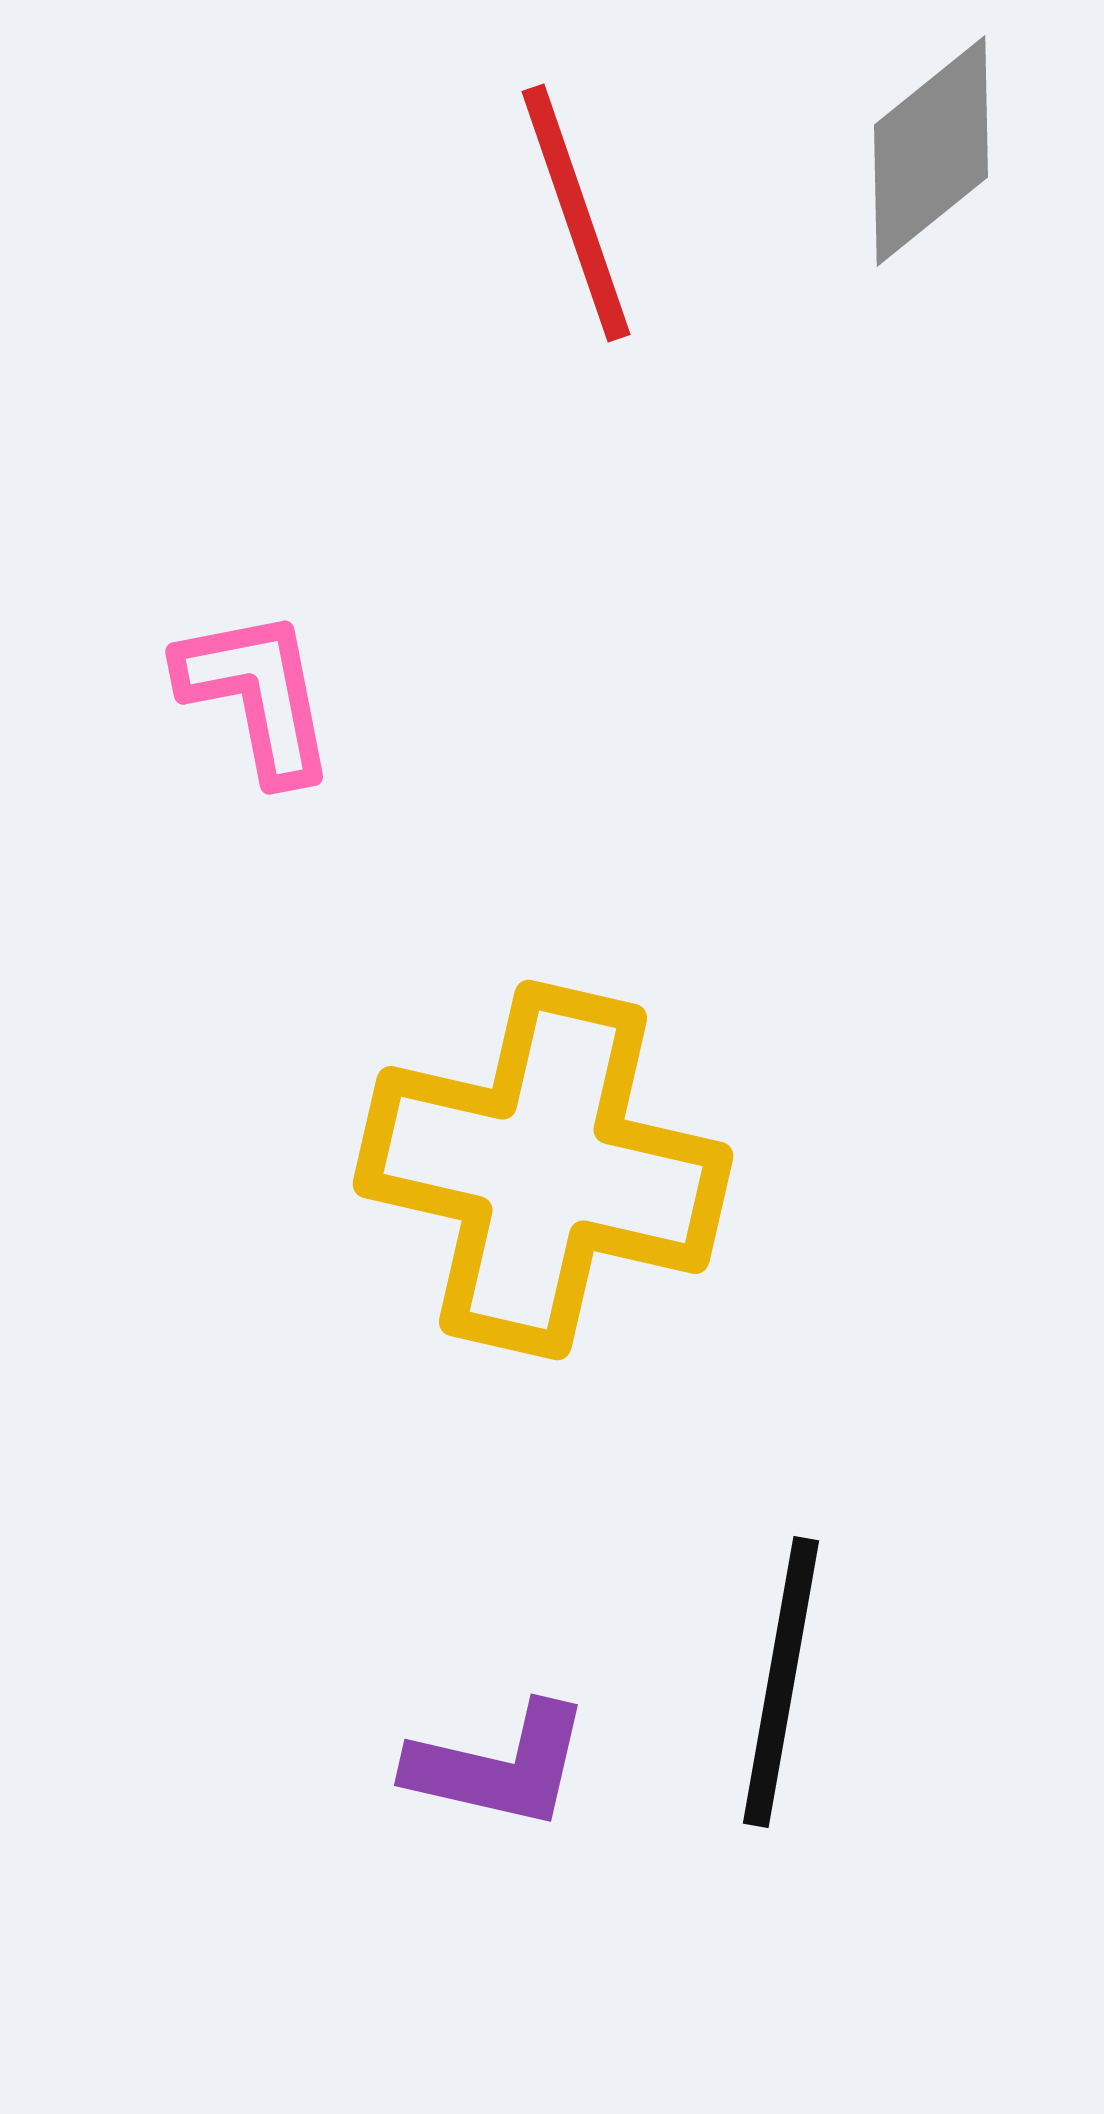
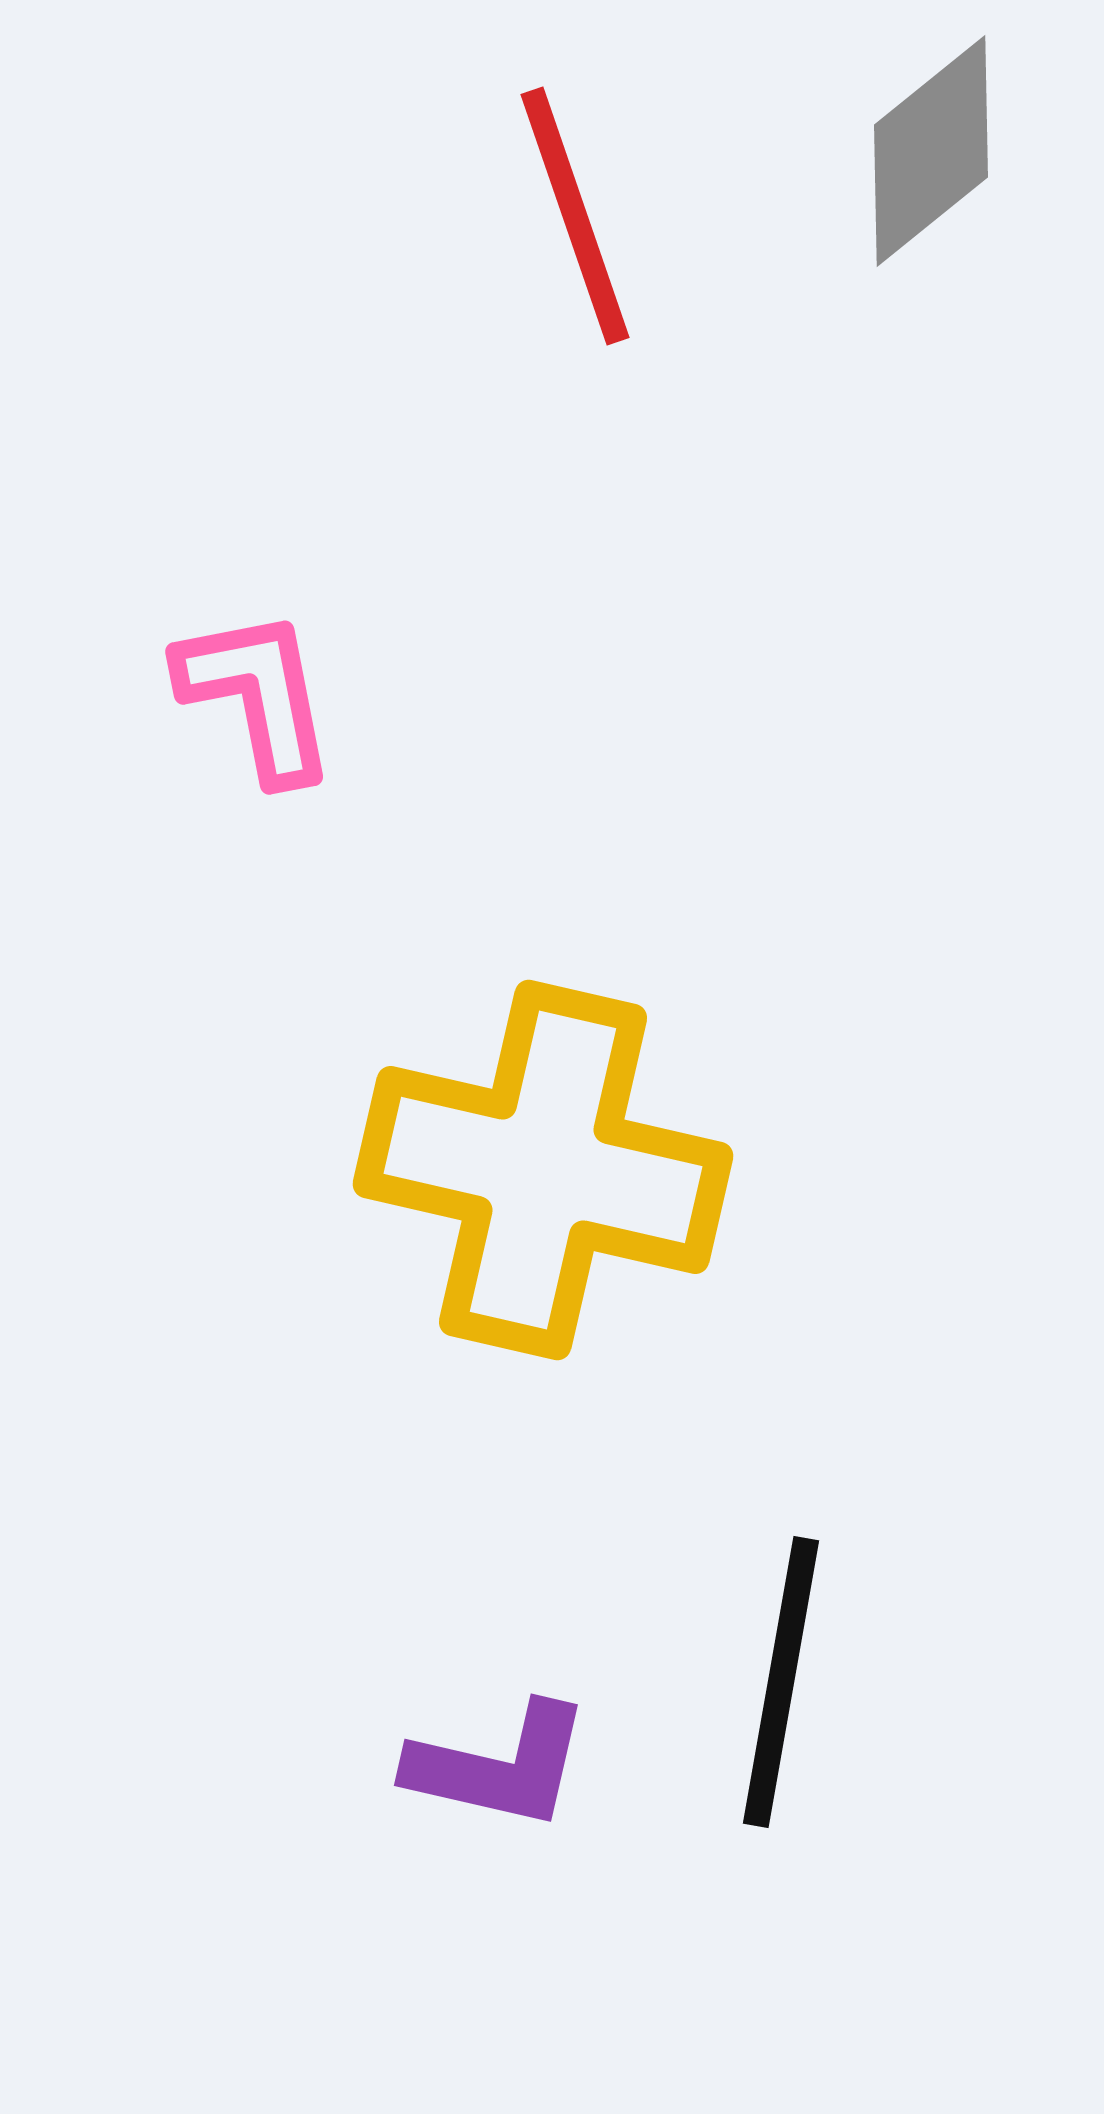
red line: moved 1 px left, 3 px down
